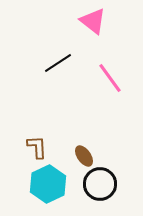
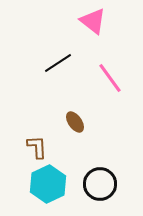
brown ellipse: moved 9 px left, 34 px up
